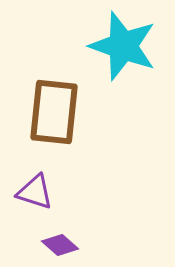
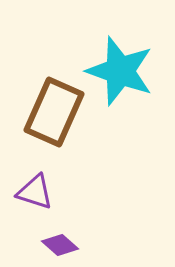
cyan star: moved 3 px left, 25 px down
brown rectangle: rotated 18 degrees clockwise
